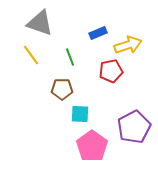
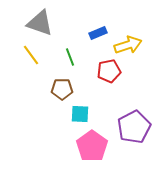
red pentagon: moved 2 px left
